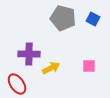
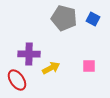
gray pentagon: moved 1 px right
red ellipse: moved 4 px up
